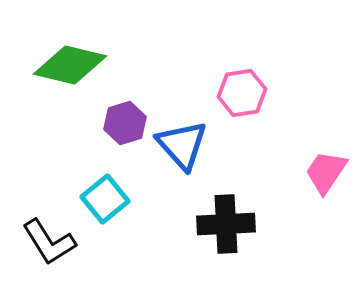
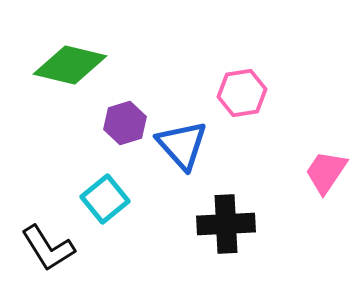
black L-shape: moved 1 px left, 6 px down
